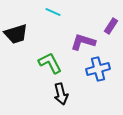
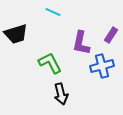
purple rectangle: moved 9 px down
purple L-shape: moved 2 px left, 1 px down; rotated 95 degrees counterclockwise
blue cross: moved 4 px right, 3 px up
